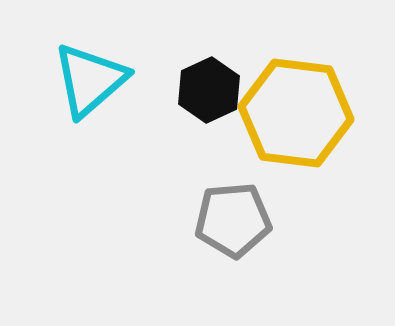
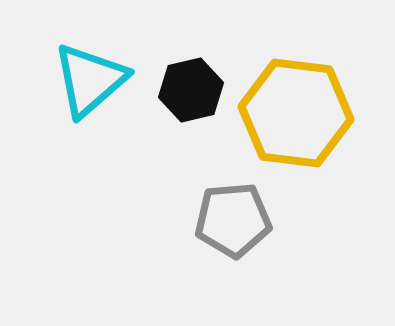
black hexagon: moved 18 px left; rotated 12 degrees clockwise
